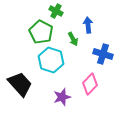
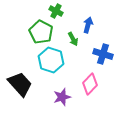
blue arrow: rotated 21 degrees clockwise
